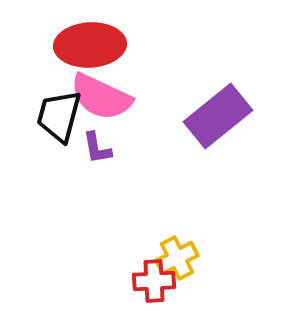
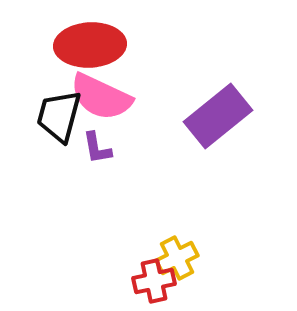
red cross: rotated 9 degrees counterclockwise
